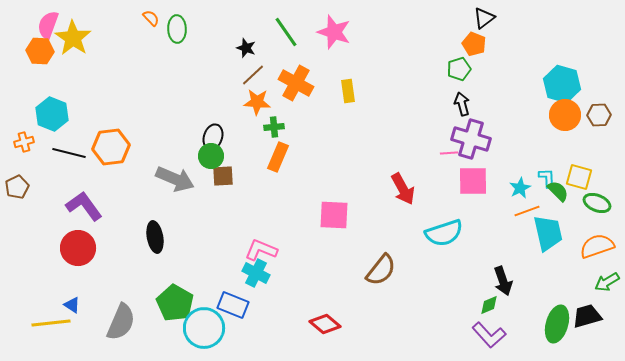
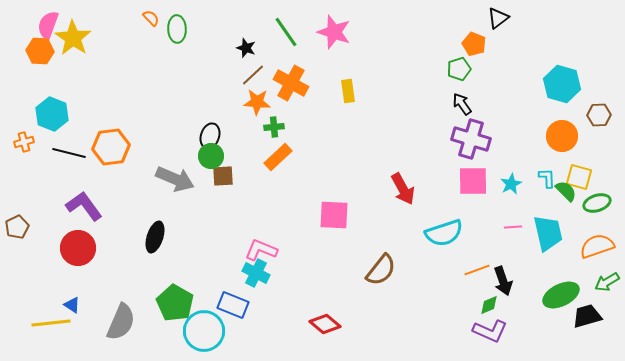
black triangle at (484, 18): moved 14 px right
orange cross at (296, 83): moved 5 px left
black arrow at (462, 104): rotated 20 degrees counterclockwise
orange circle at (565, 115): moved 3 px left, 21 px down
black ellipse at (213, 137): moved 3 px left, 1 px up
pink line at (449, 153): moved 64 px right, 74 px down
orange rectangle at (278, 157): rotated 24 degrees clockwise
brown pentagon at (17, 187): moved 40 px down
cyan star at (520, 188): moved 9 px left, 4 px up
green semicircle at (558, 191): moved 8 px right
green ellipse at (597, 203): rotated 40 degrees counterclockwise
orange line at (527, 211): moved 50 px left, 59 px down
black ellipse at (155, 237): rotated 28 degrees clockwise
green ellipse at (557, 324): moved 4 px right, 29 px up; rotated 48 degrees clockwise
cyan circle at (204, 328): moved 3 px down
purple L-shape at (489, 335): moved 1 px right, 4 px up; rotated 24 degrees counterclockwise
